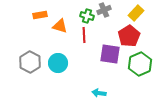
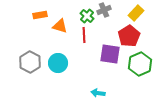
green cross: rotated 24 degrees clockwise
cyan arrow: moved 1 px left
